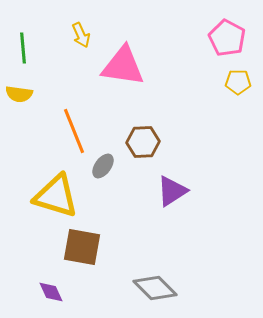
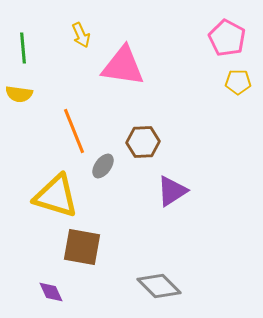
gray diamond: moved 4 px right, 2 px up
